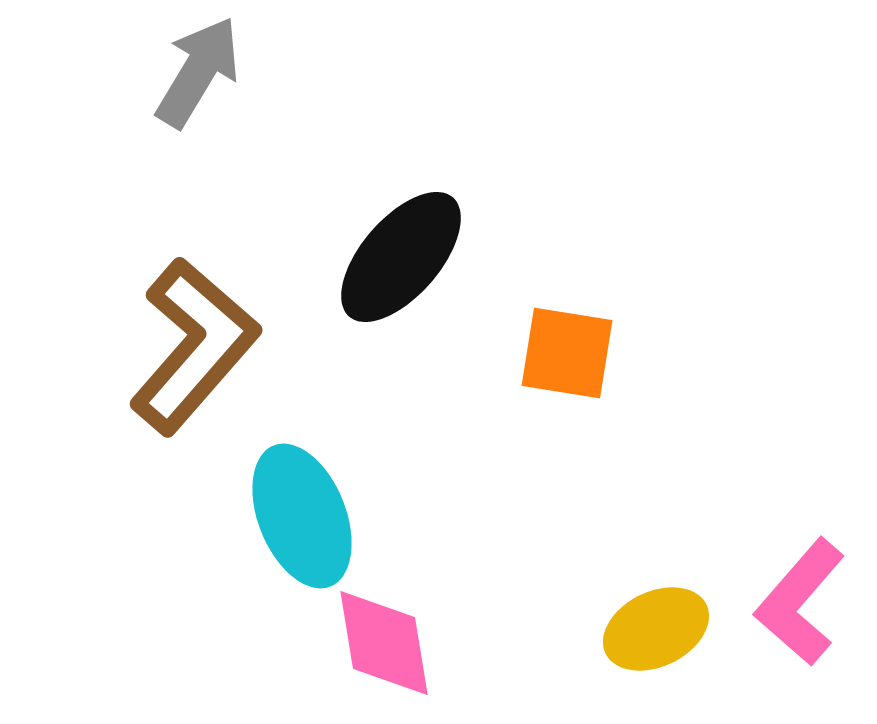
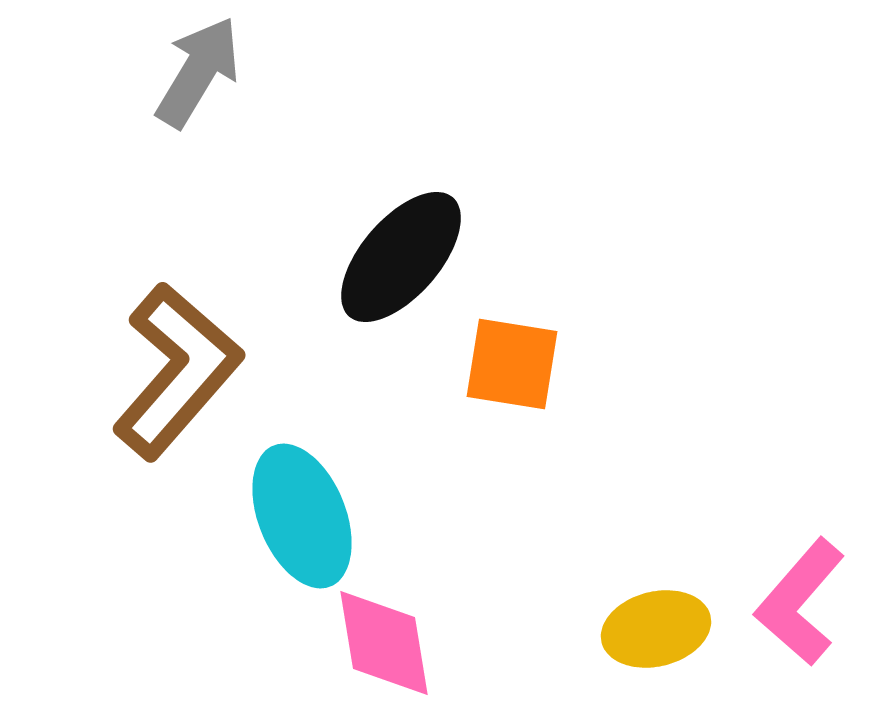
brown L-shape: moved 17 px left, 25 px down
orange square: moved 55 px left, 11 px down
yellow ellipse: rotated 12 degrees clockwise
